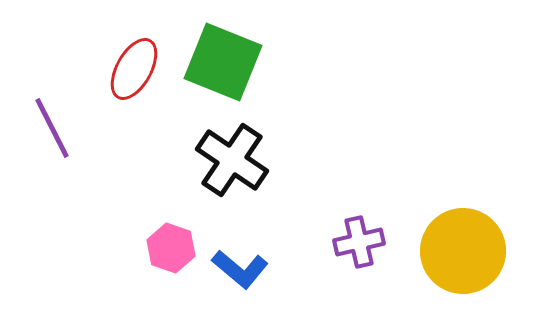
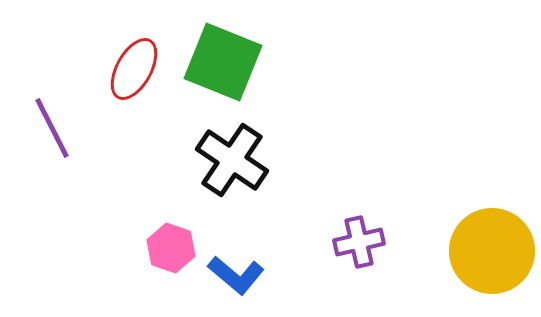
yellow circle: moved 29 px right
blue L-shape: moved 4 px left, 6 px down
